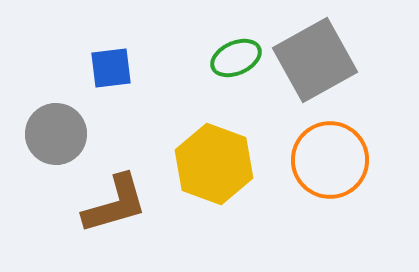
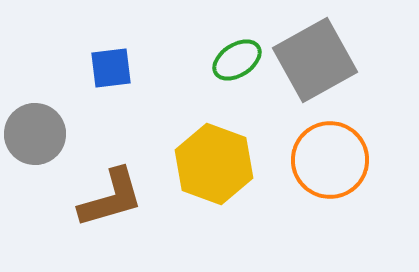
green ellipse: moved 1 px right, 2 px down; rotated 9 degrees counterclockwise
gray circle: moved 21 px left
brown L-shape: moved 4 px left, 6 px up
